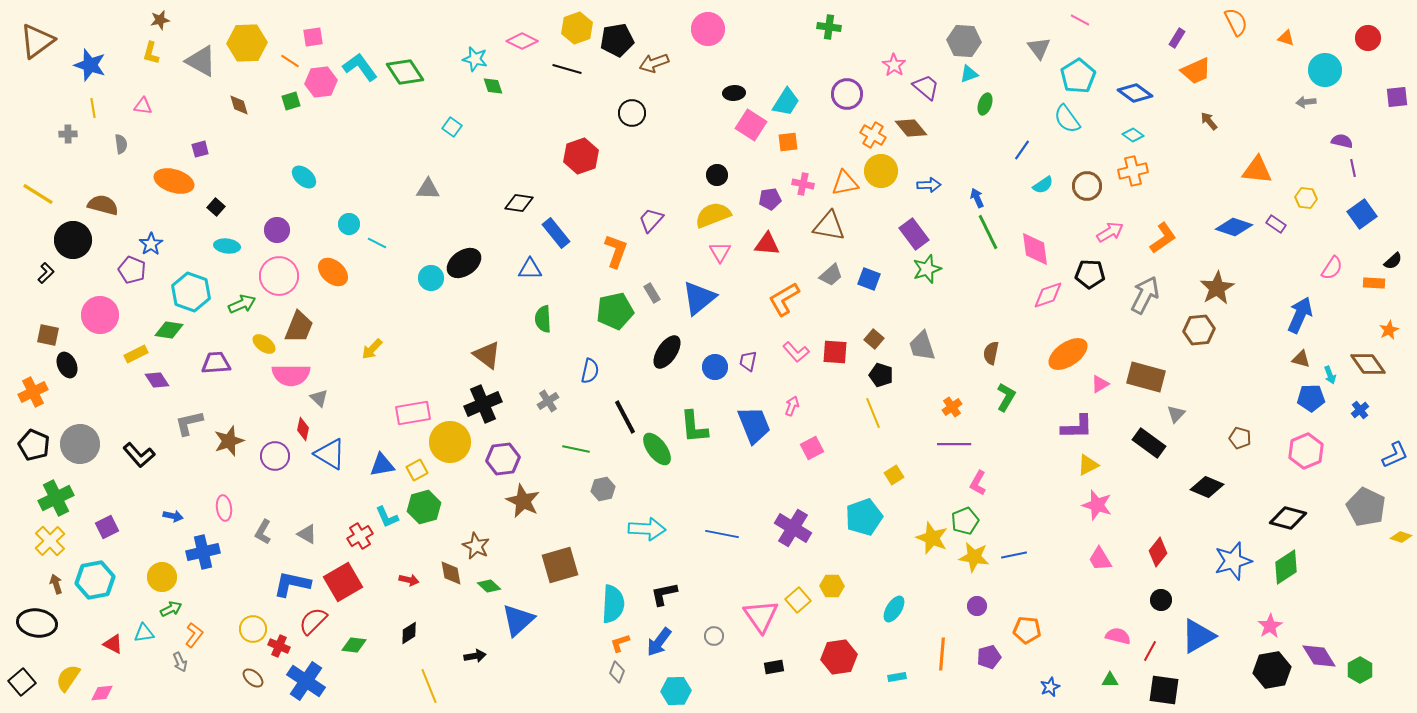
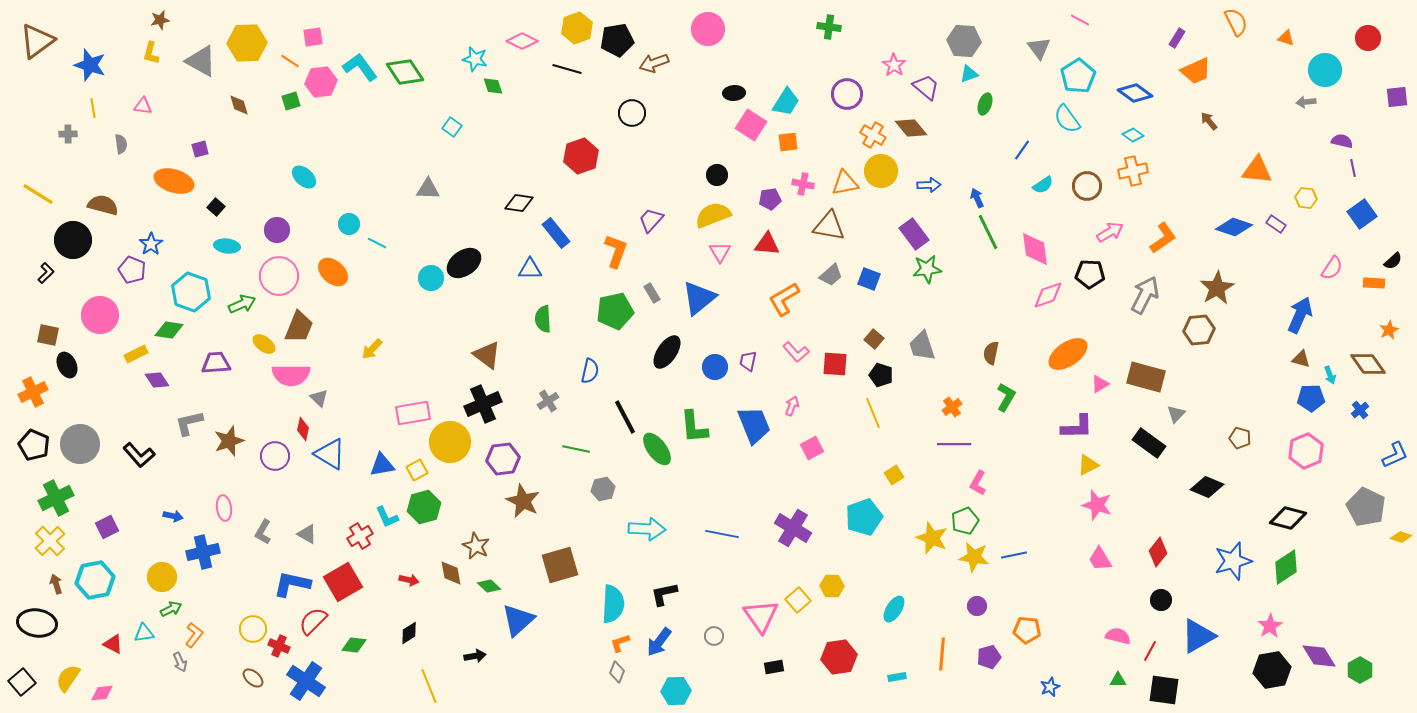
green star at (927, 269): rotated 12 degrees clockwise
red square at (835, 352): moved 12 px down
green triangle at (1110, 680): moved 8 px right
